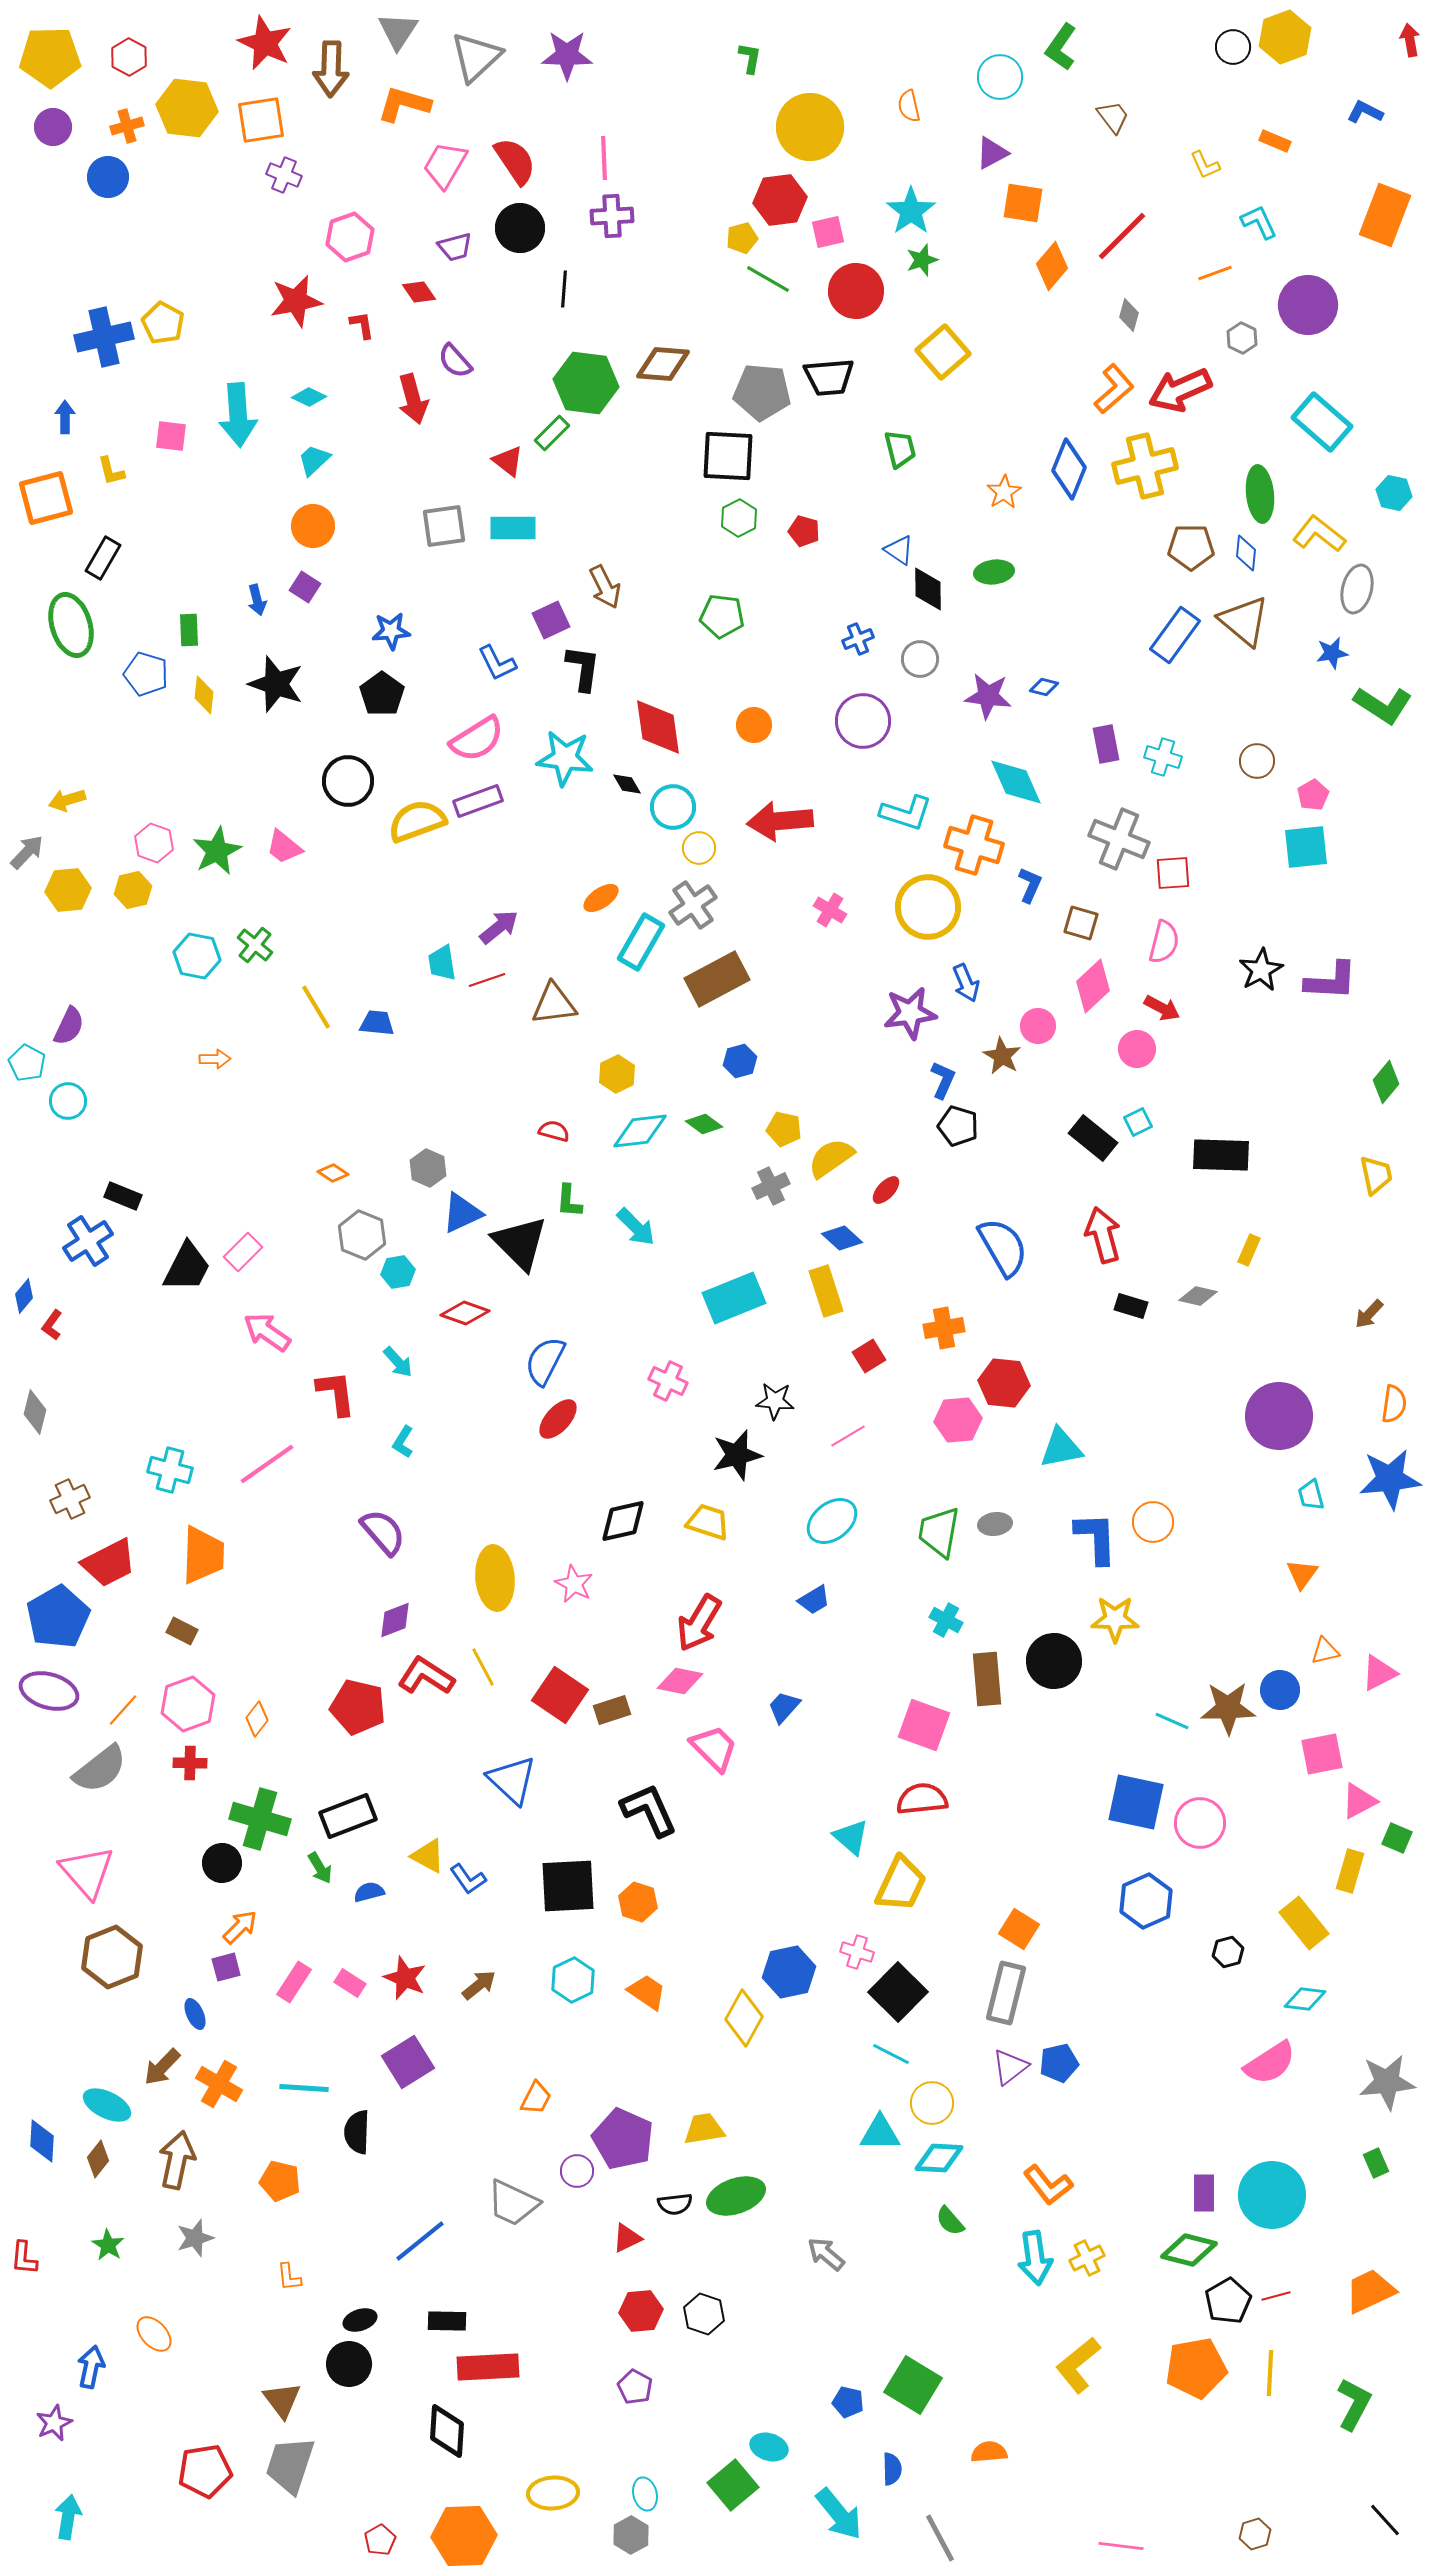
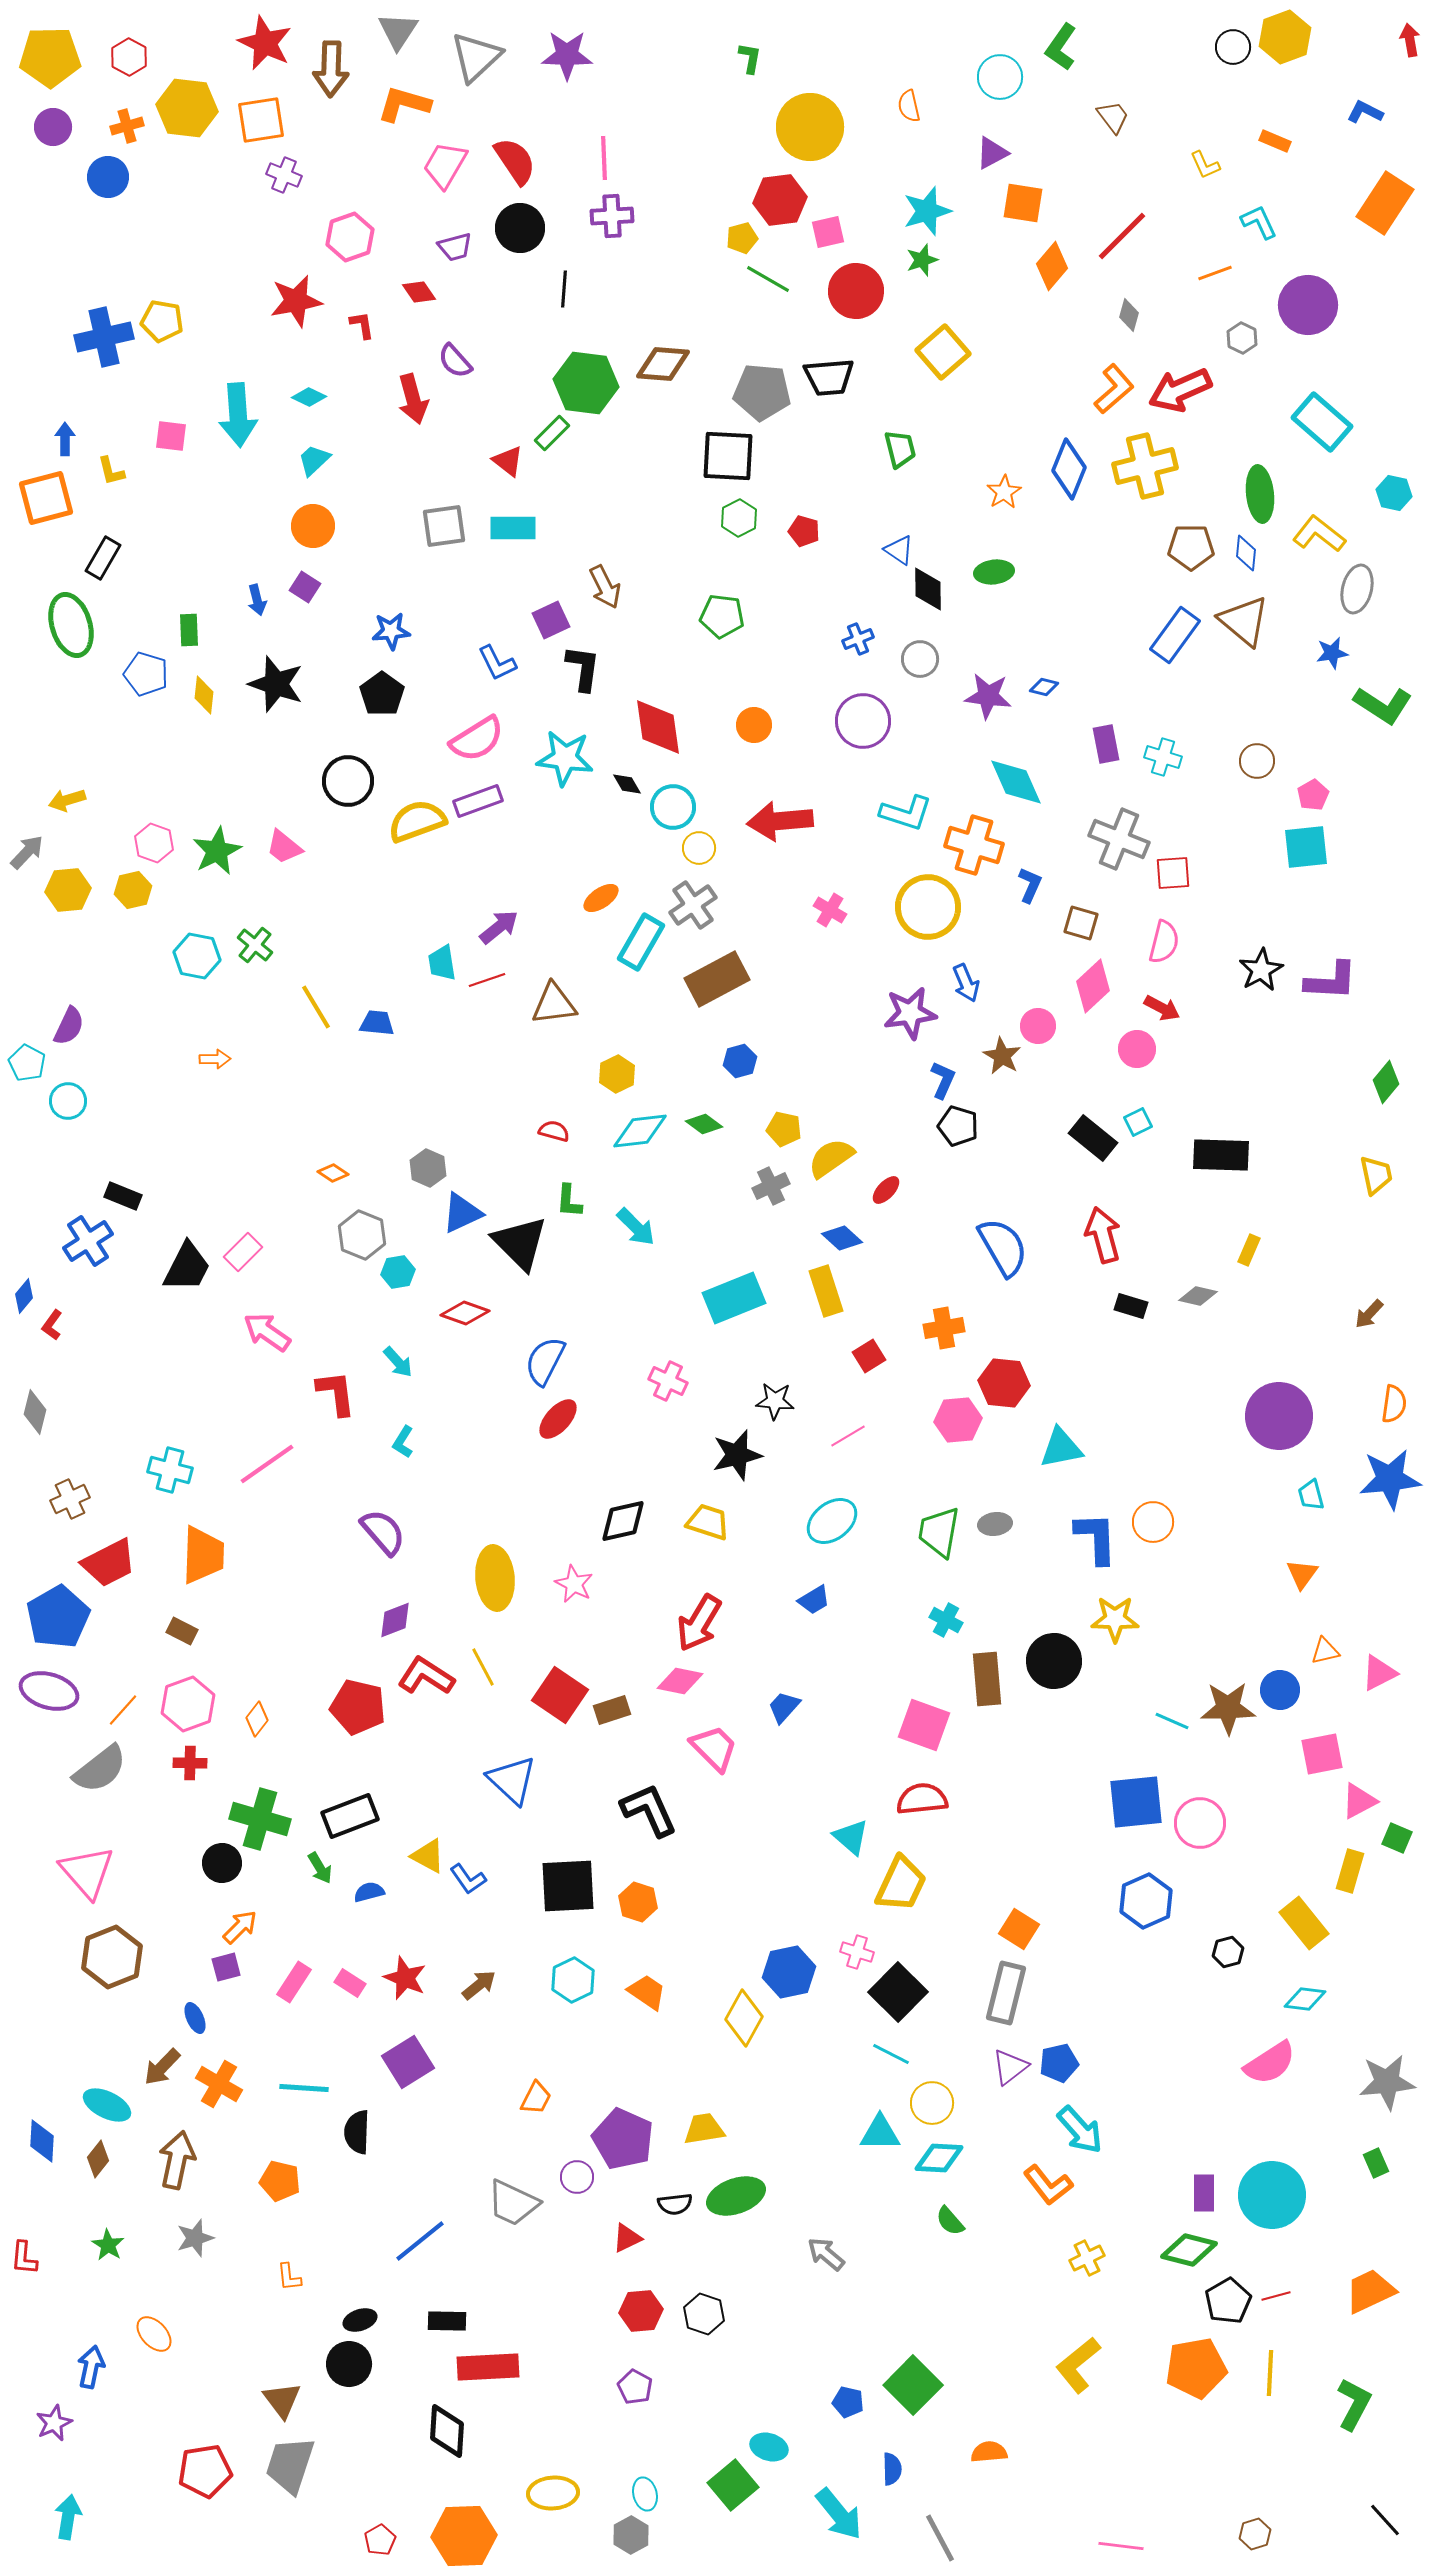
cyan star at (911, 211): moved 16 px right; rotated 18 degrees clockwise
orange rectangle at (1385, 215): moved 12 px up; rotated 12 degrees clockwise
yellow pentagon at (163, 323): moved 1 px left, 2 px up; rotated 18 degrees counterclockwise
blue arrow at (65, 417): moved 22 px down
blue square at (1136, 1802): rotated 18 degrees counterclockwise
black rectangle at (348, 1816): moved 2 px right
blue ellipse at (195, 2014): moved 4 px down
purple circle at (577, 2171): moved 6 px down
cyan arrow at (1035, 2258): moved 45 px right, 128 px up; rotated 34 degrees counterclockwise
green square at (913, 2385): rotated 14 degrees clockwise
